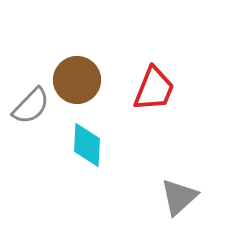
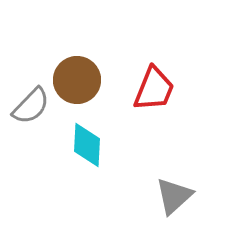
gray triangle: moved 5 px left, 1 px up
